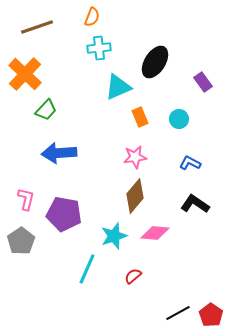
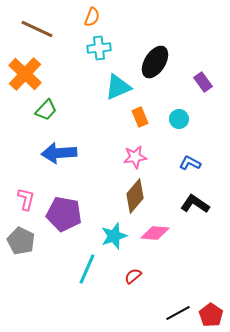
brown line: moved 2 px down; rotated 44 degrees clockwise
gray pentagon: rotated 12 degrees counterclockwise
